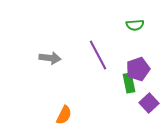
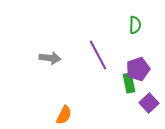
green semicircle: rotated 84 degrees counterclockwise
